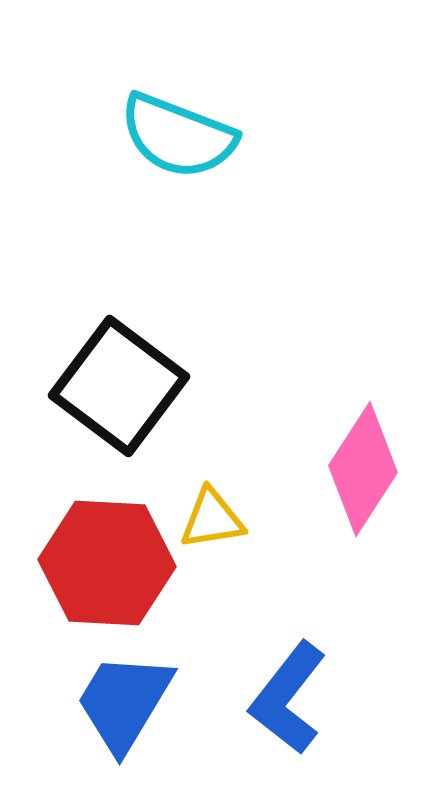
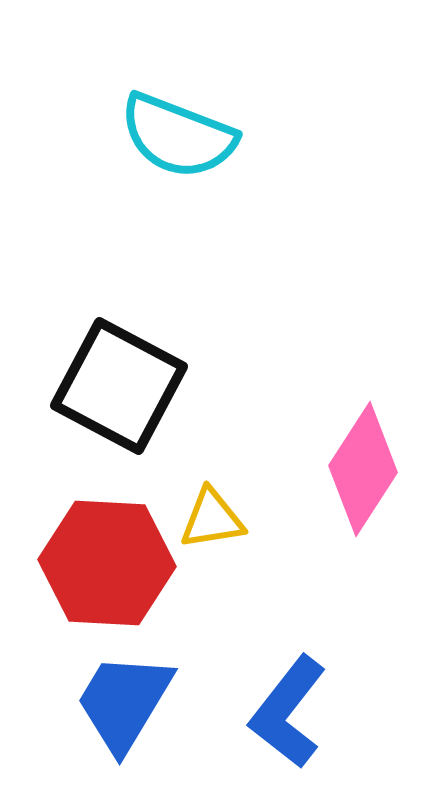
black square: rotated 9 degrees counterclockwise
blue L-shape: moved 14 px down
